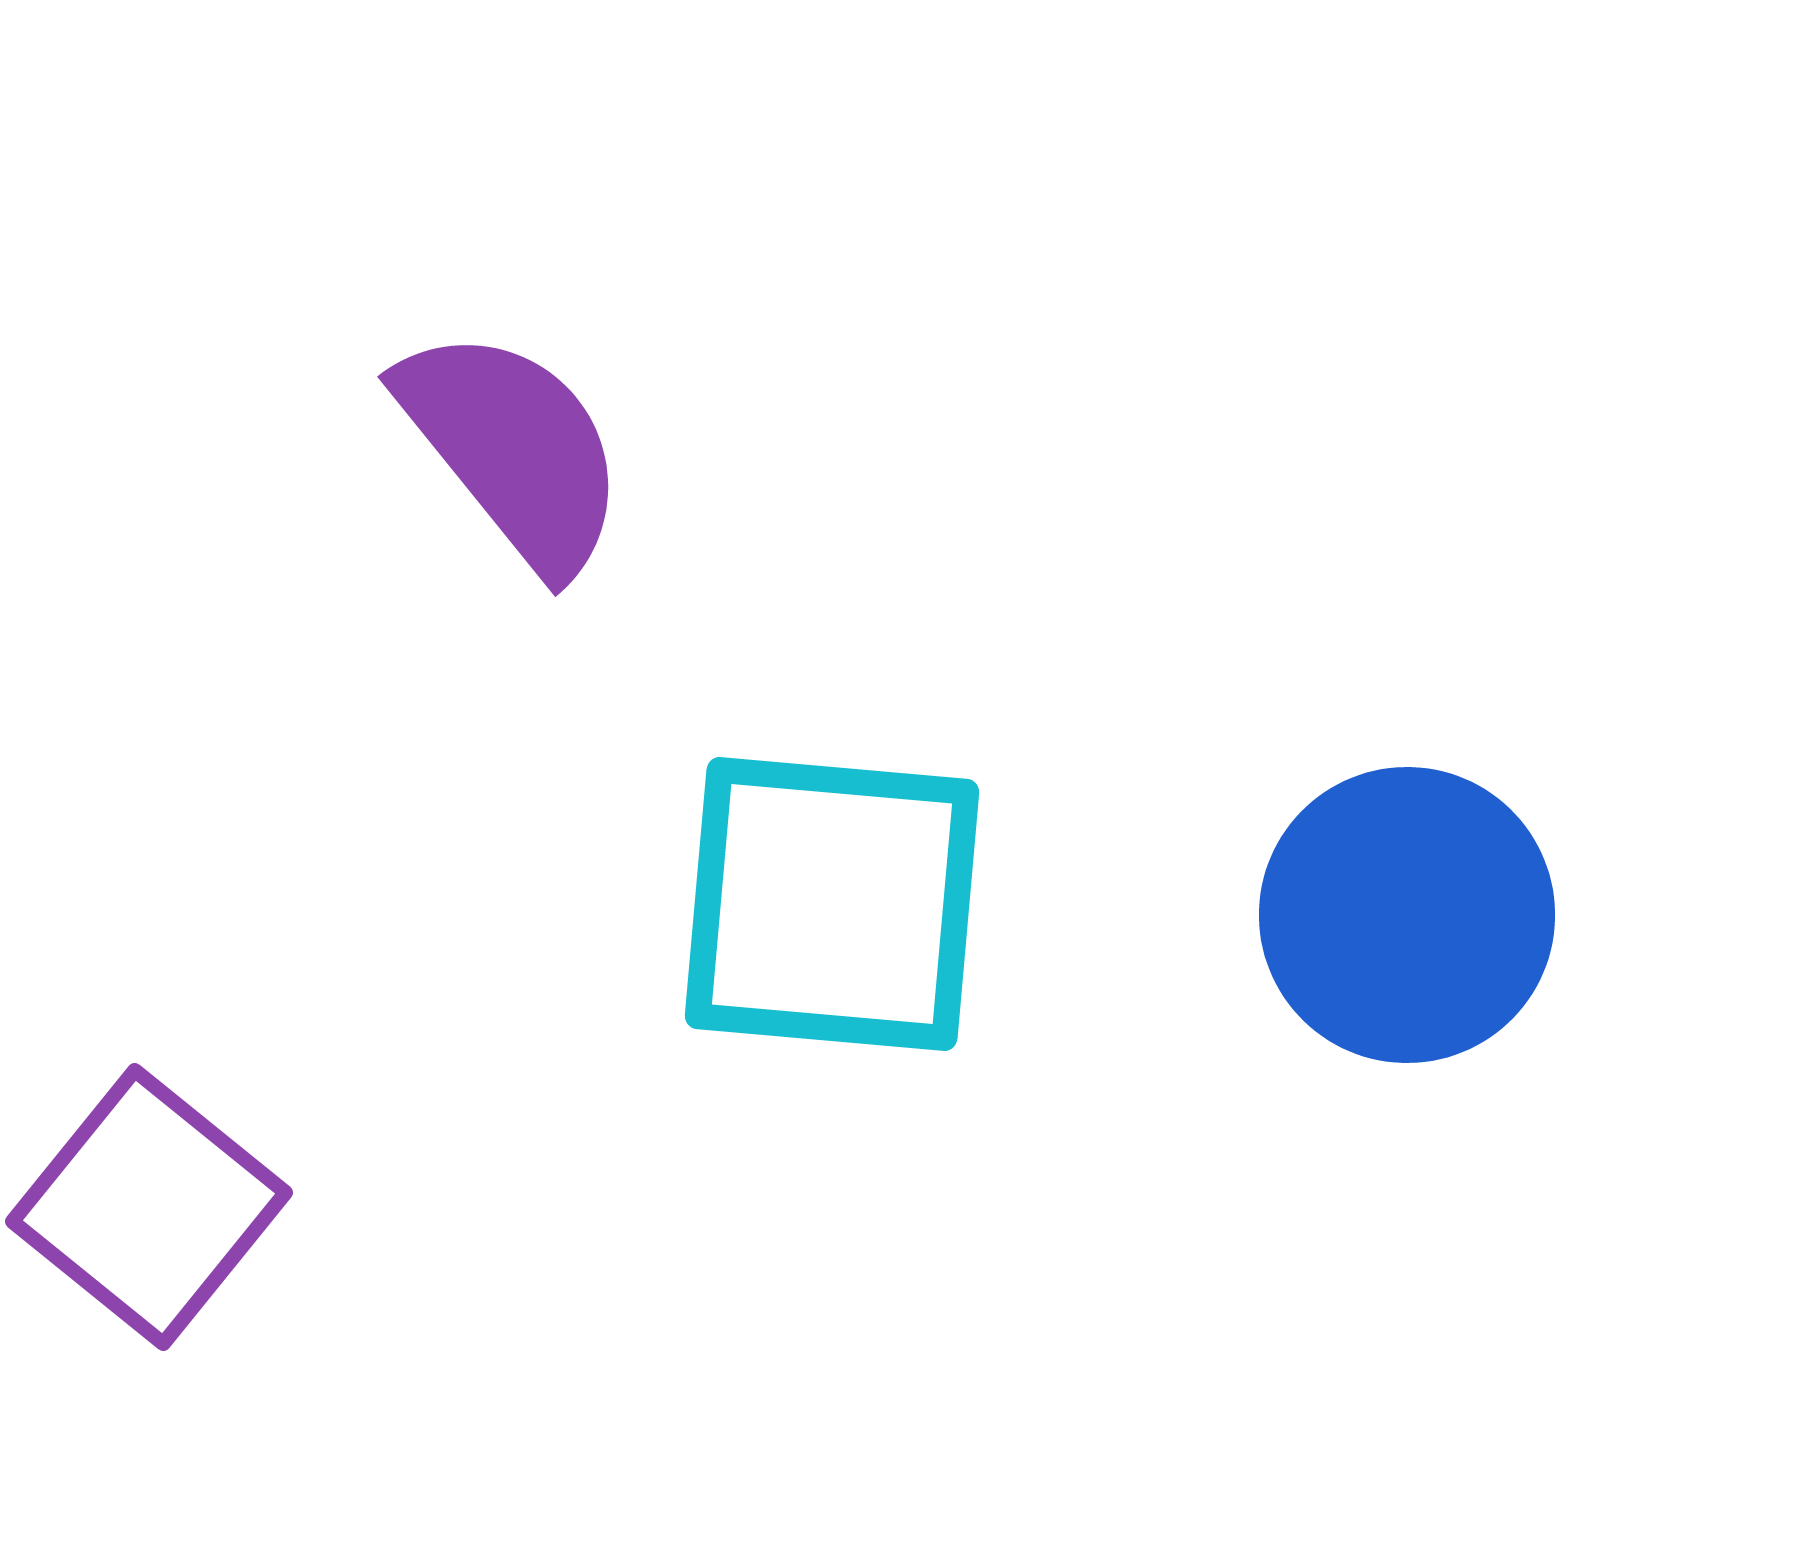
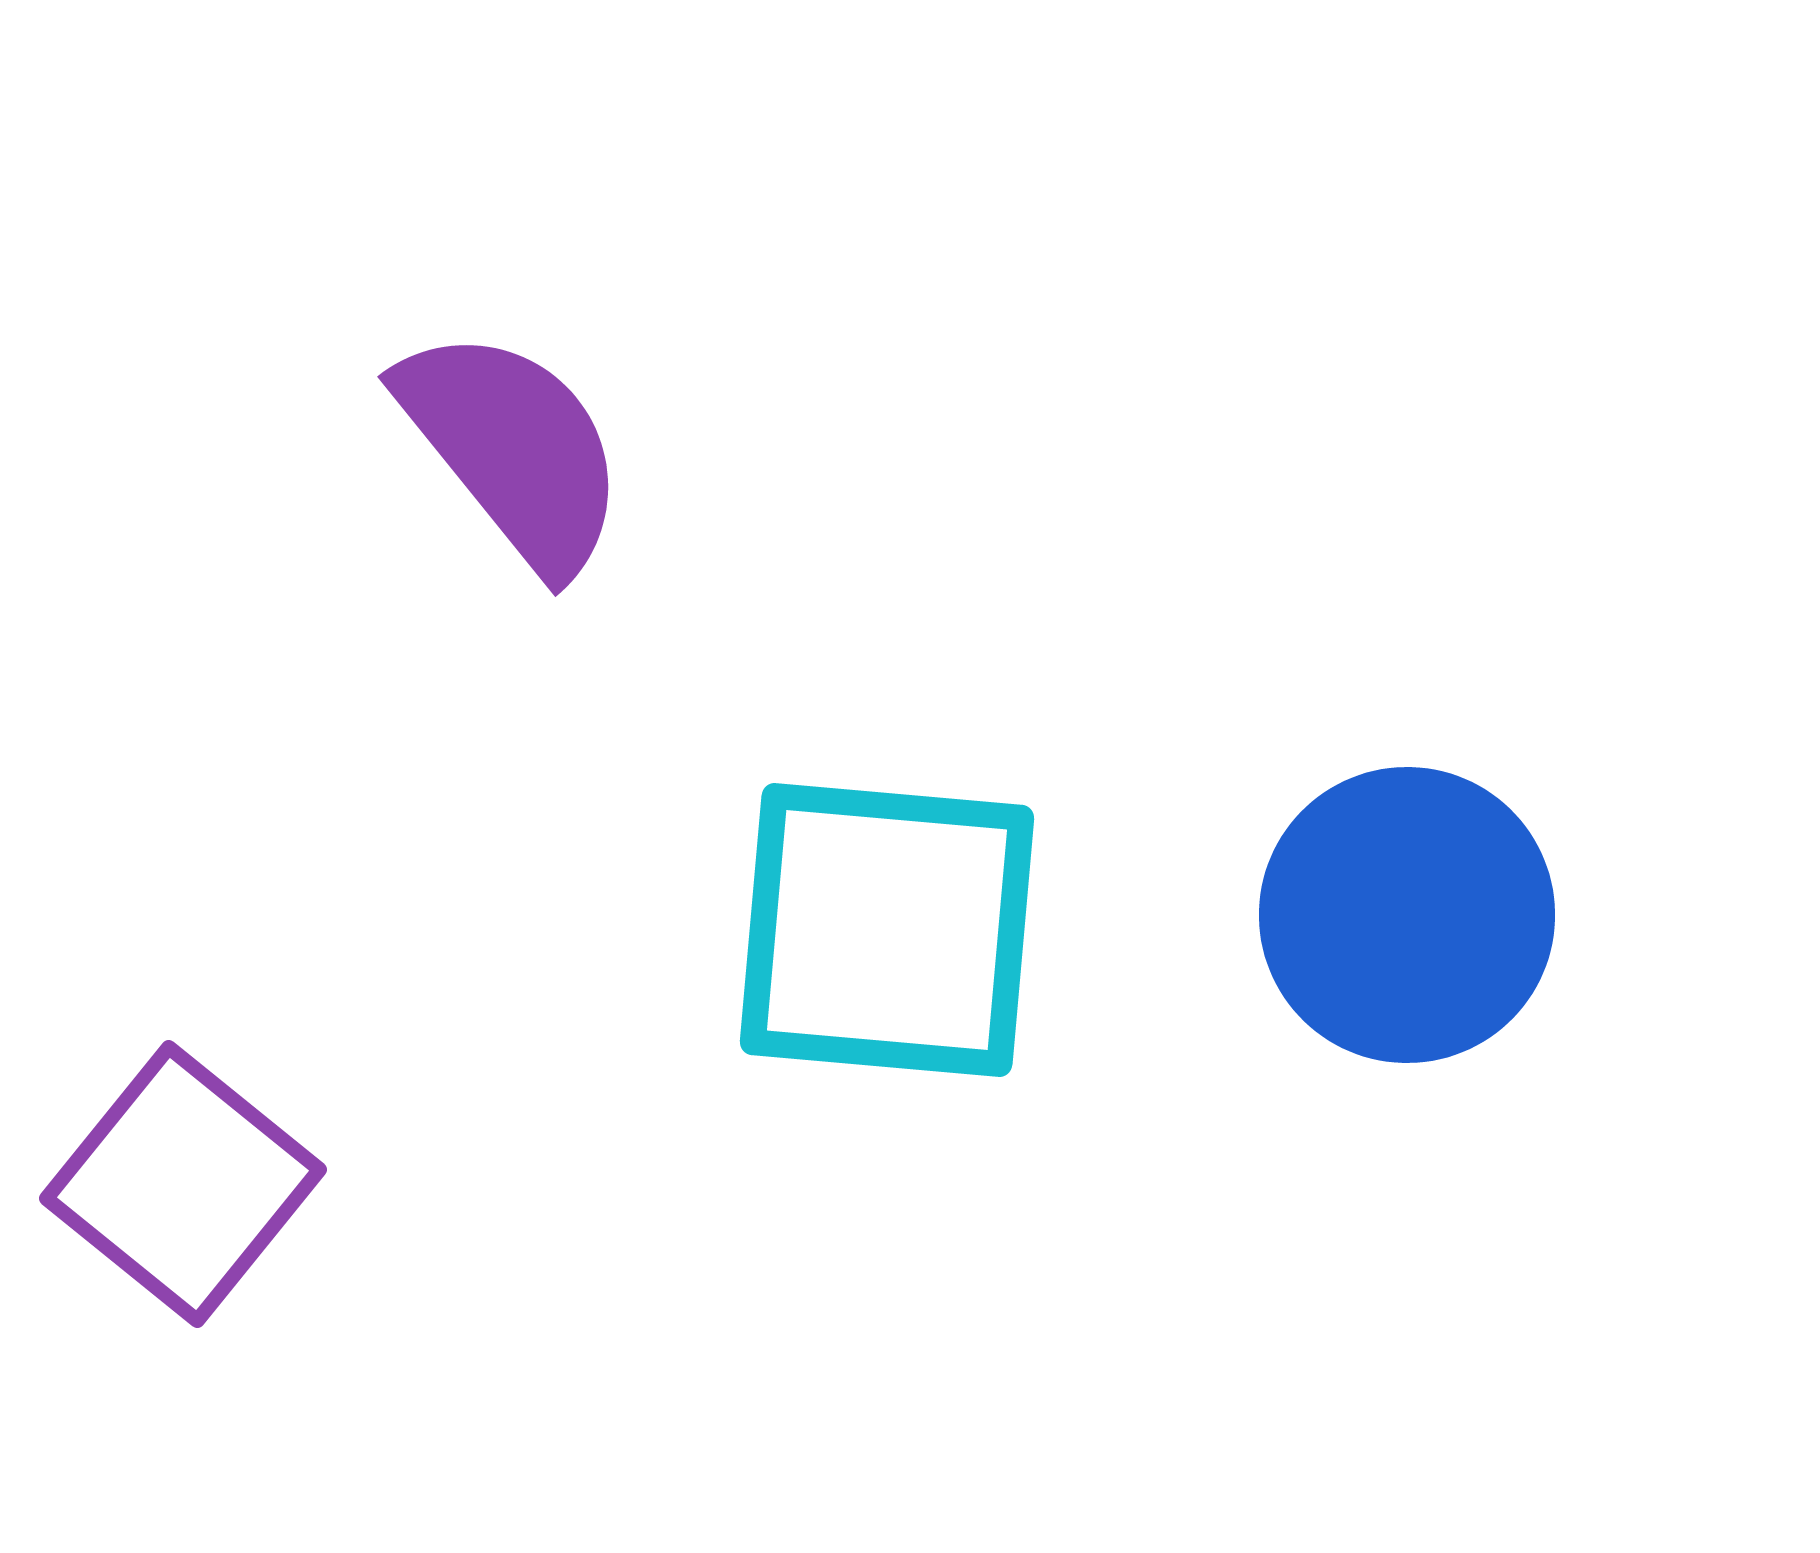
cyan square: moved 55 px right, 26 px down
purple square: moved 34 px right, 23 px up
